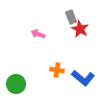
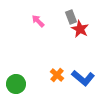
pink arrow: moved 13 px up; rotated 24 degrees clockwise
orange cross: moved 5 px down; rotated 32 degrees clockwise
